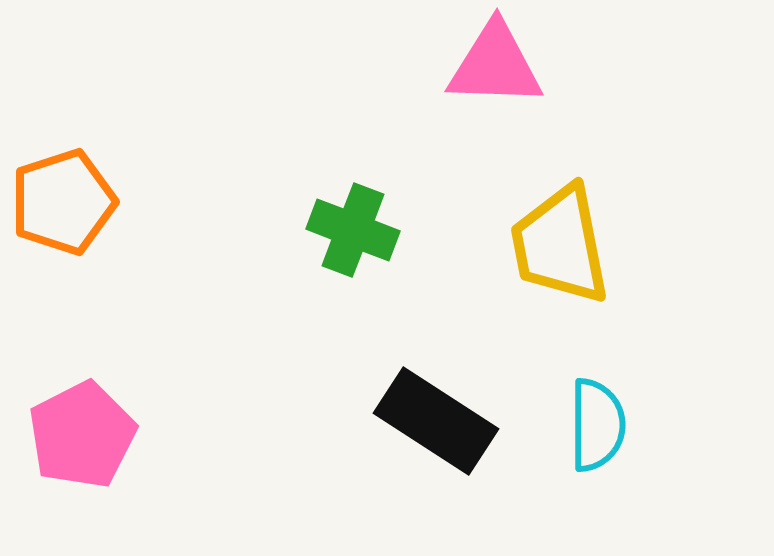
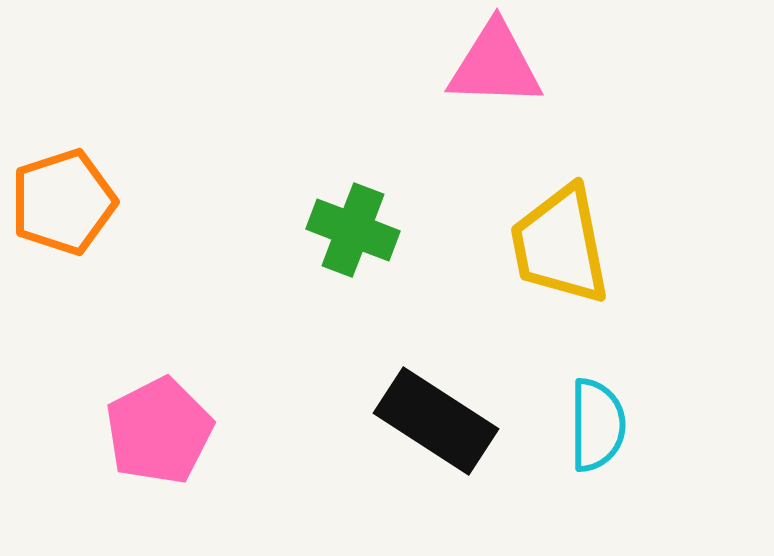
pink pentagon: moved 77 px right, 4 px up
